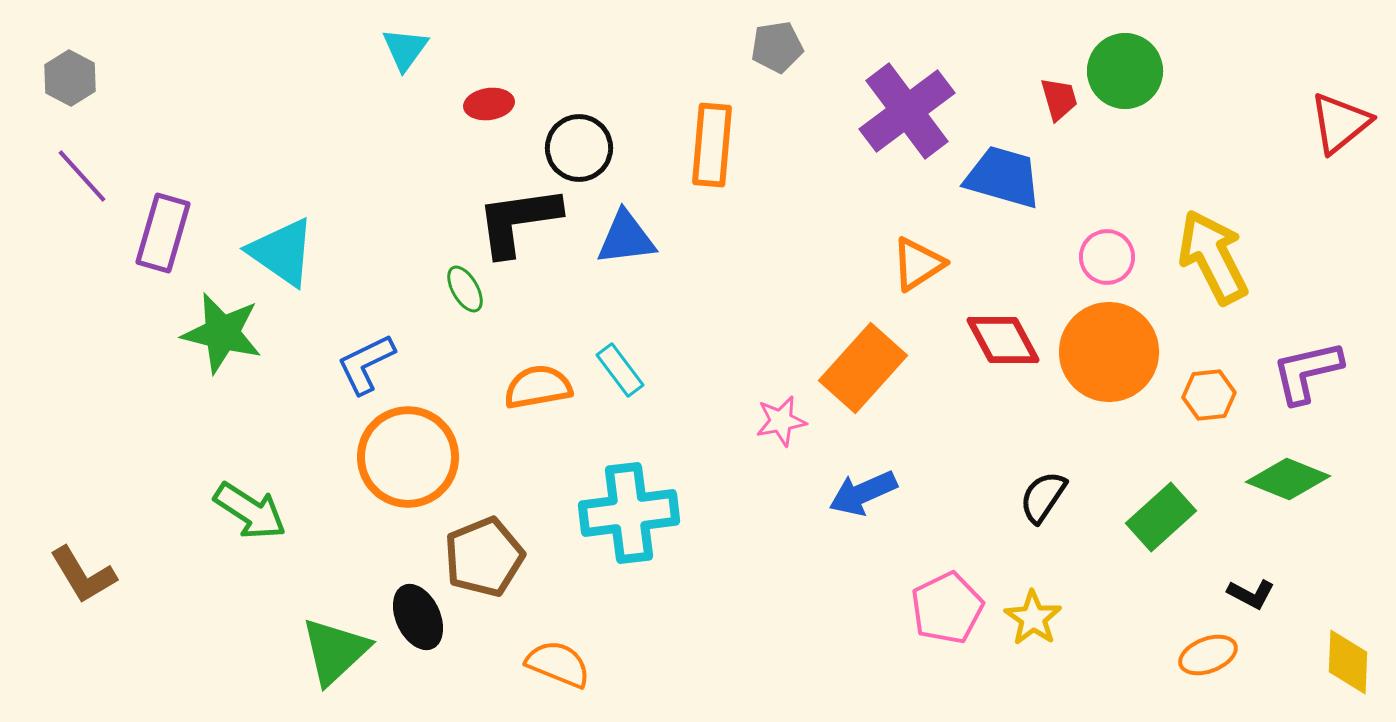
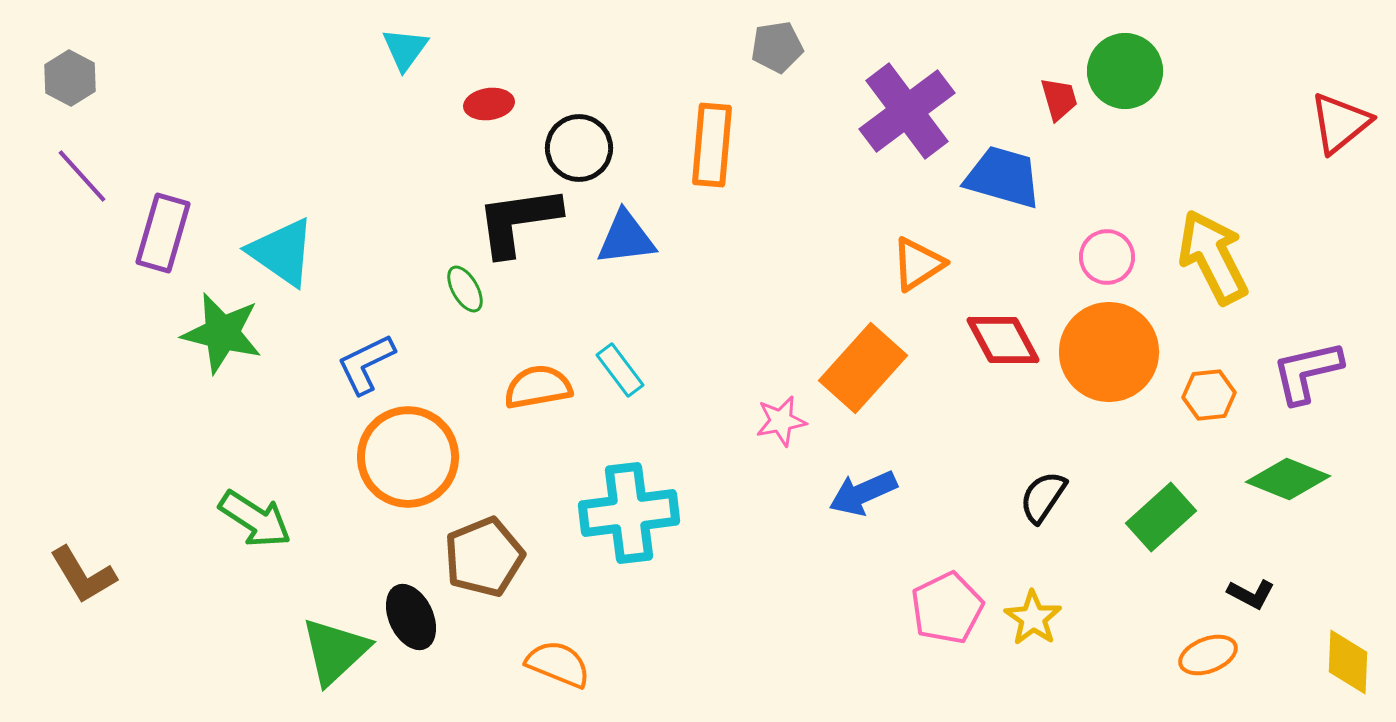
green arrow at (250, 511): moved 5 px right, 8 px down
black ellipse at (418, 617): moved 7 px left
